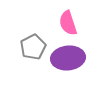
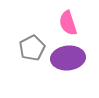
gray pentagon: moved 1 px left, 1 px down
